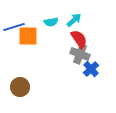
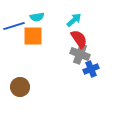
cyan semicircle: moved 14 px left, 5 px up
blue line: moved 1 px up
orange square: moved 5 px right
blue cross: rotated 21 degrees clockwise
